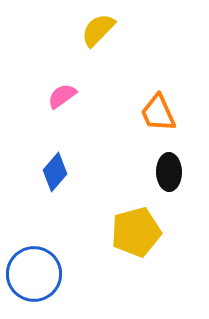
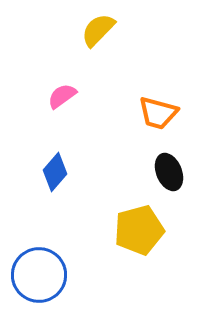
orange trapezoid: rotated 51 degrees counterclockwise
black ellipse: rotated 21 degrees counterclockwise
yellow pentagon: moved 3 px right, 2 px up
blue circle: moved 5 px right, 1 px down
